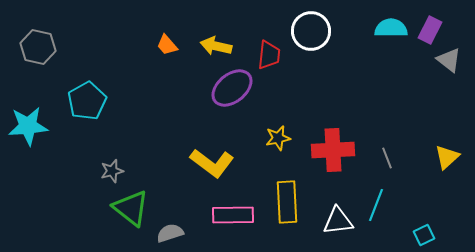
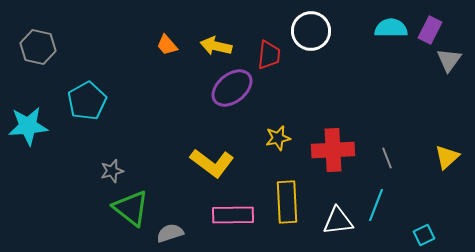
gray triangle: rotated 28 degrees clockwise
